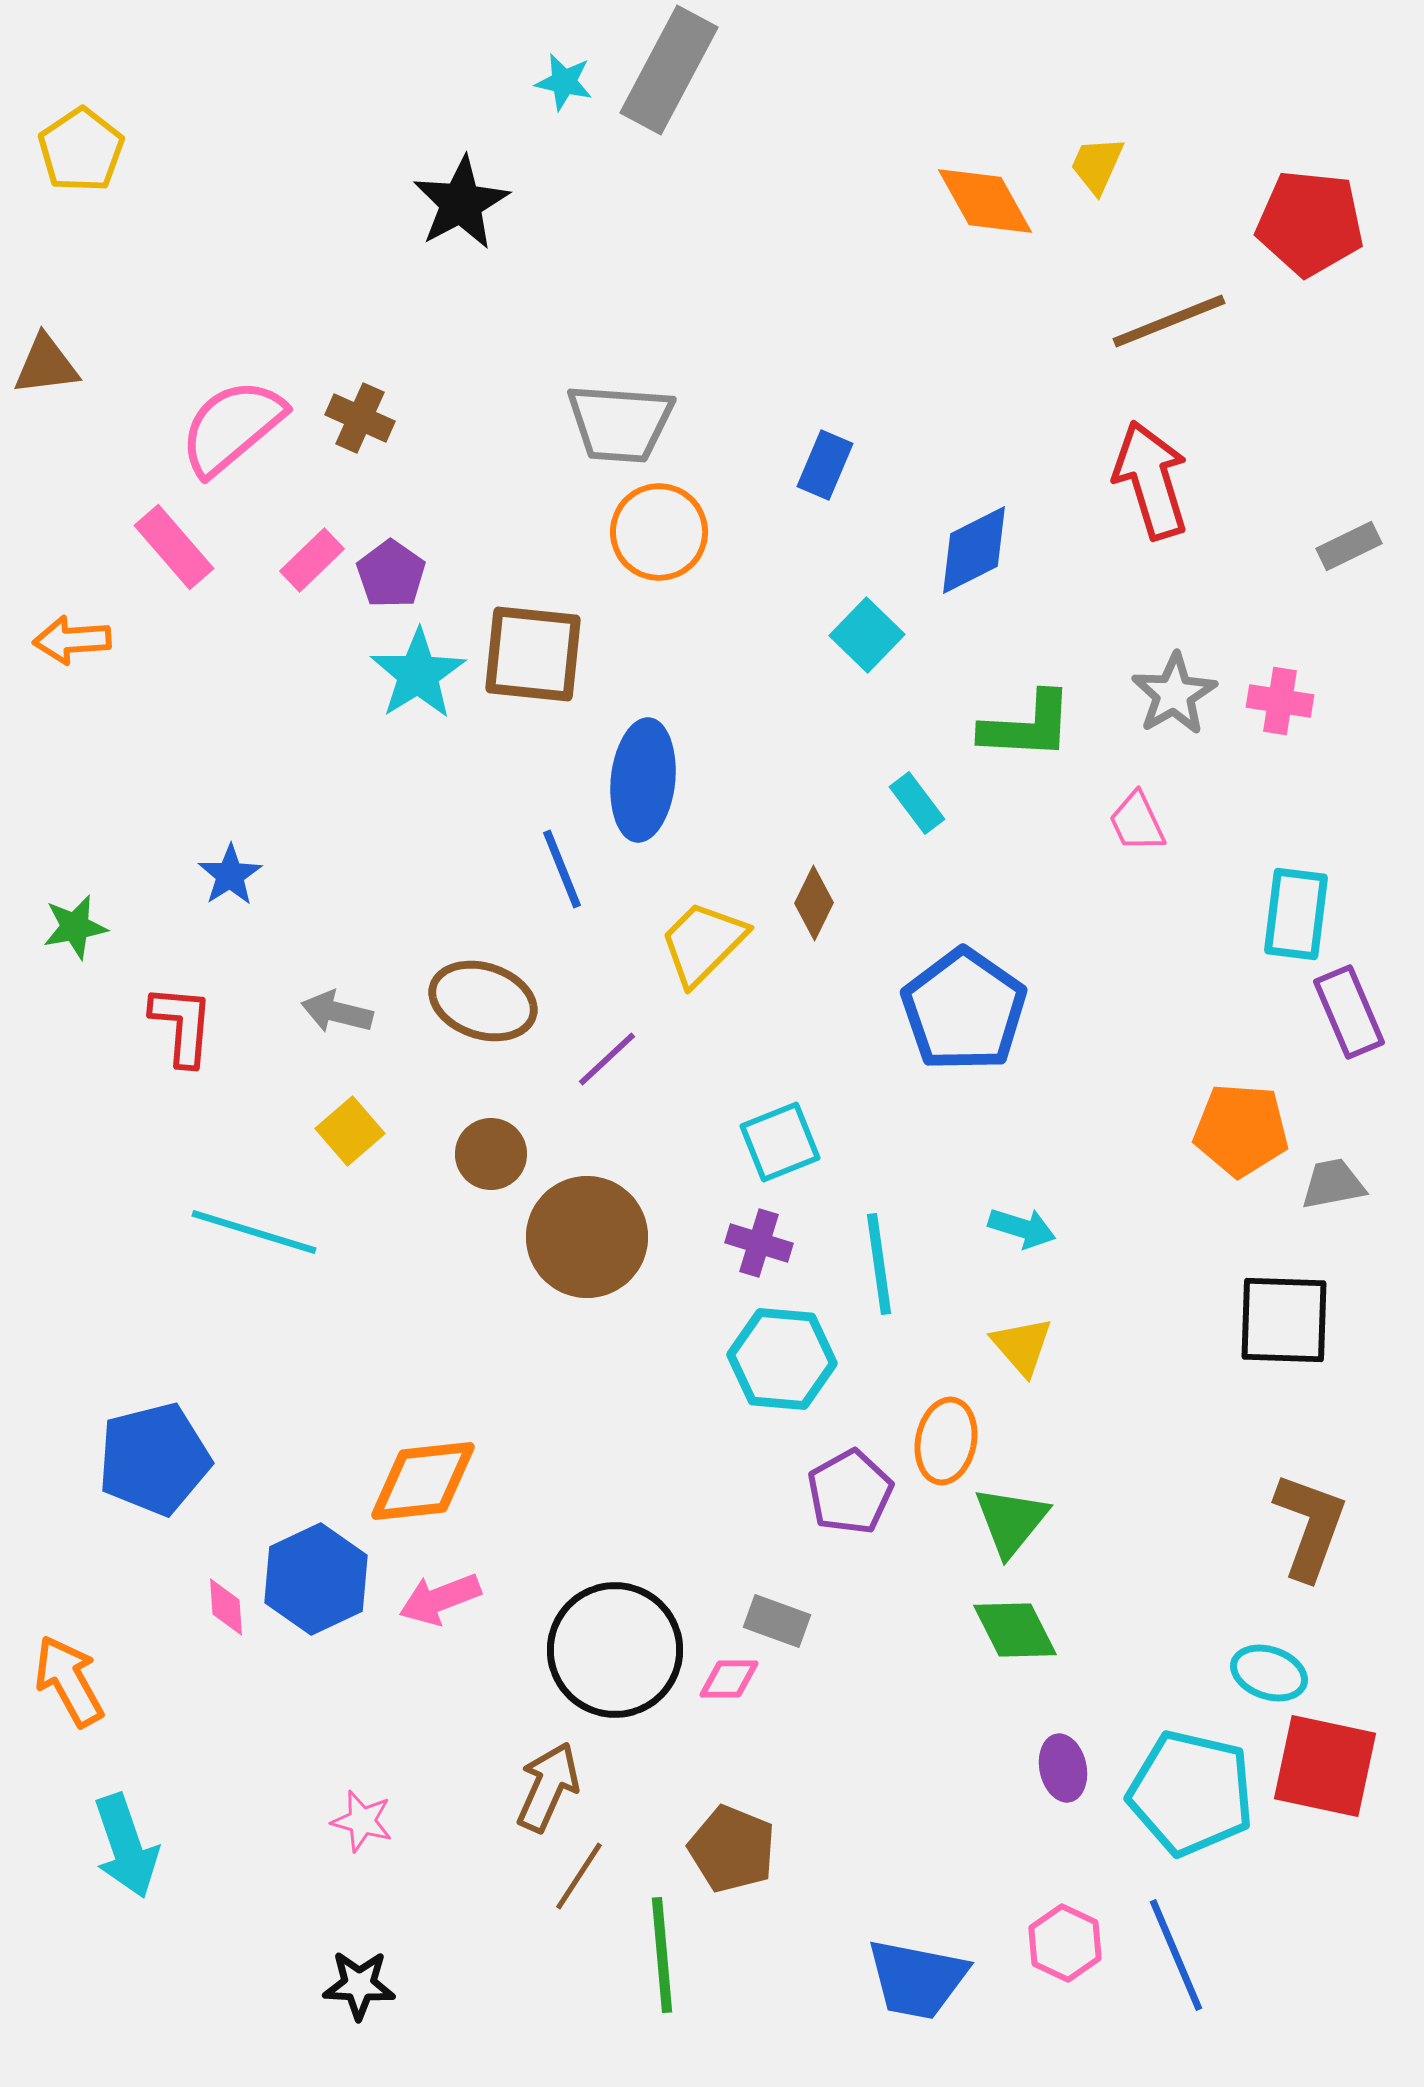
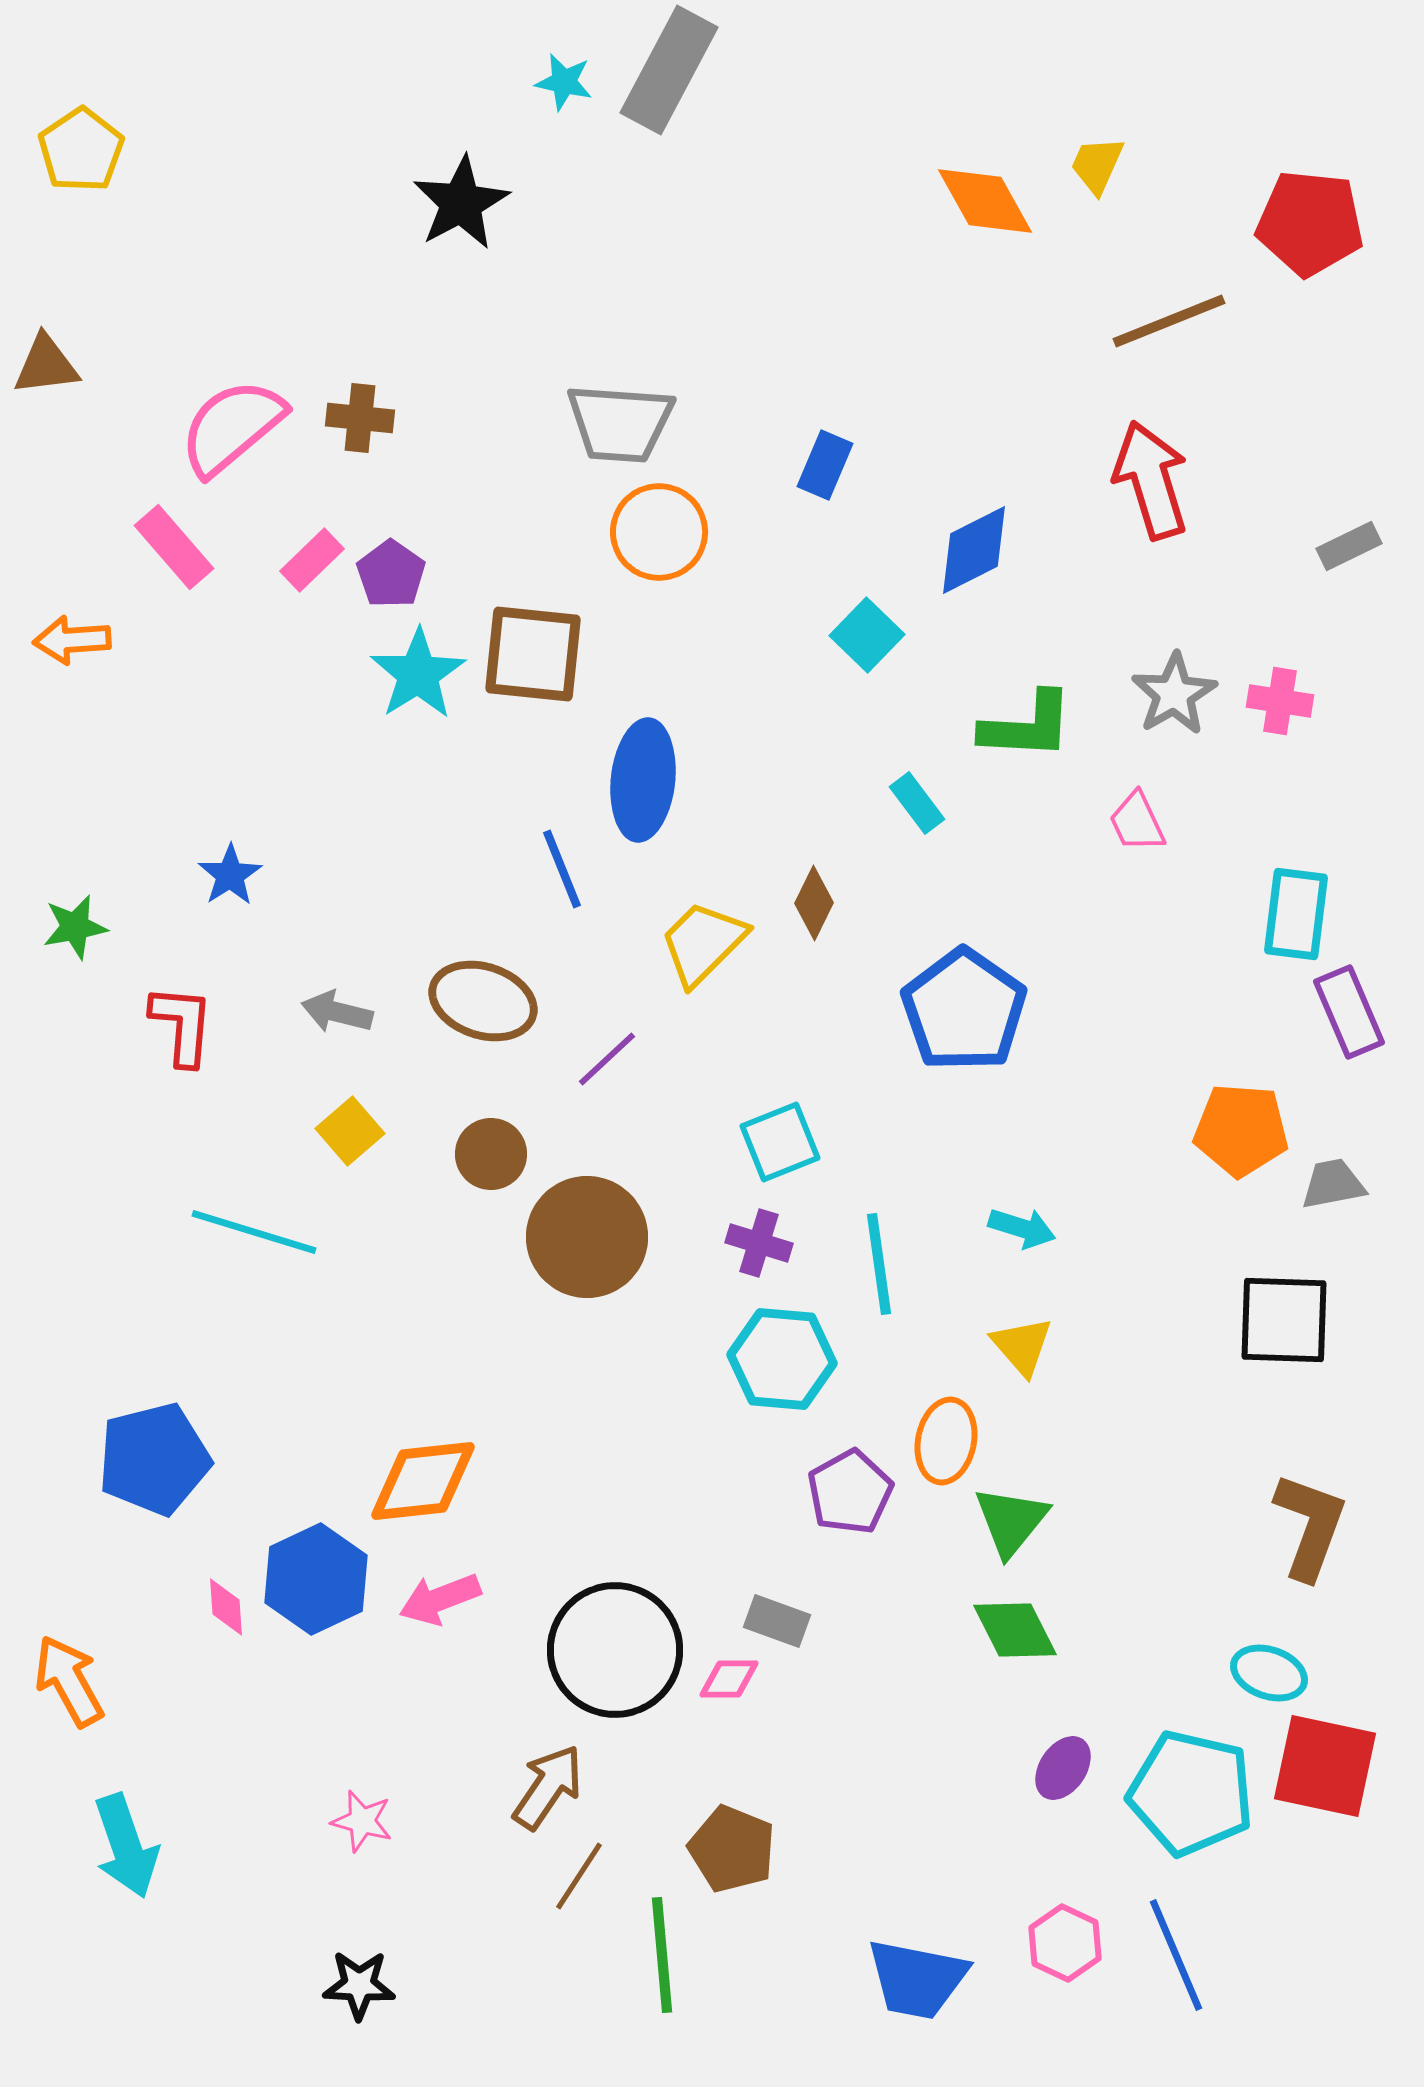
brown cross at (360, 418): rotated 18 degrees counterclockwise
purple ellipse at (1063, 1768): rotated 46 degrees clockwise
brown arrow at (548, 1787): rotated 10 degrees clockwise
